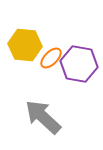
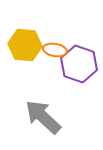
orange ellipse: moved 4 px right, 8 px up; rotated 55 degrees clockwise
purple hexagon: rotated 9 degrees clockwise
